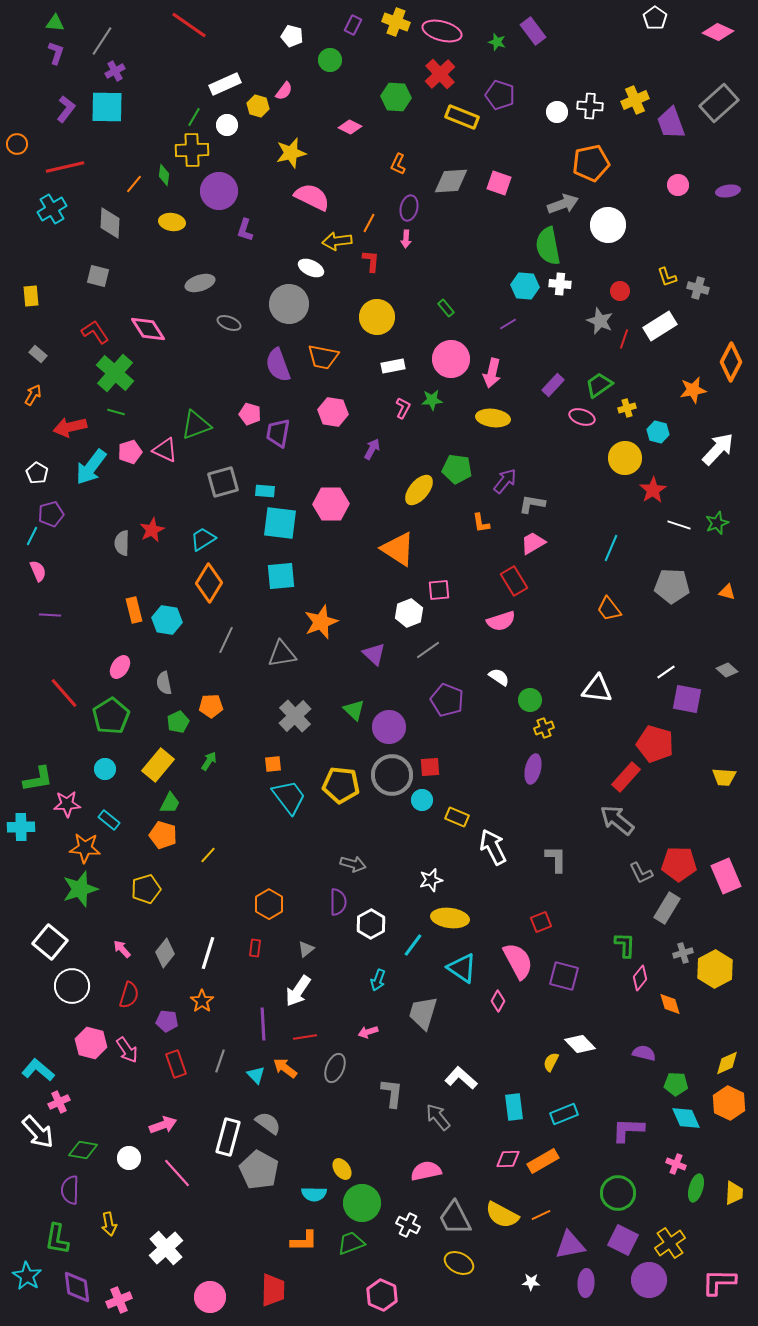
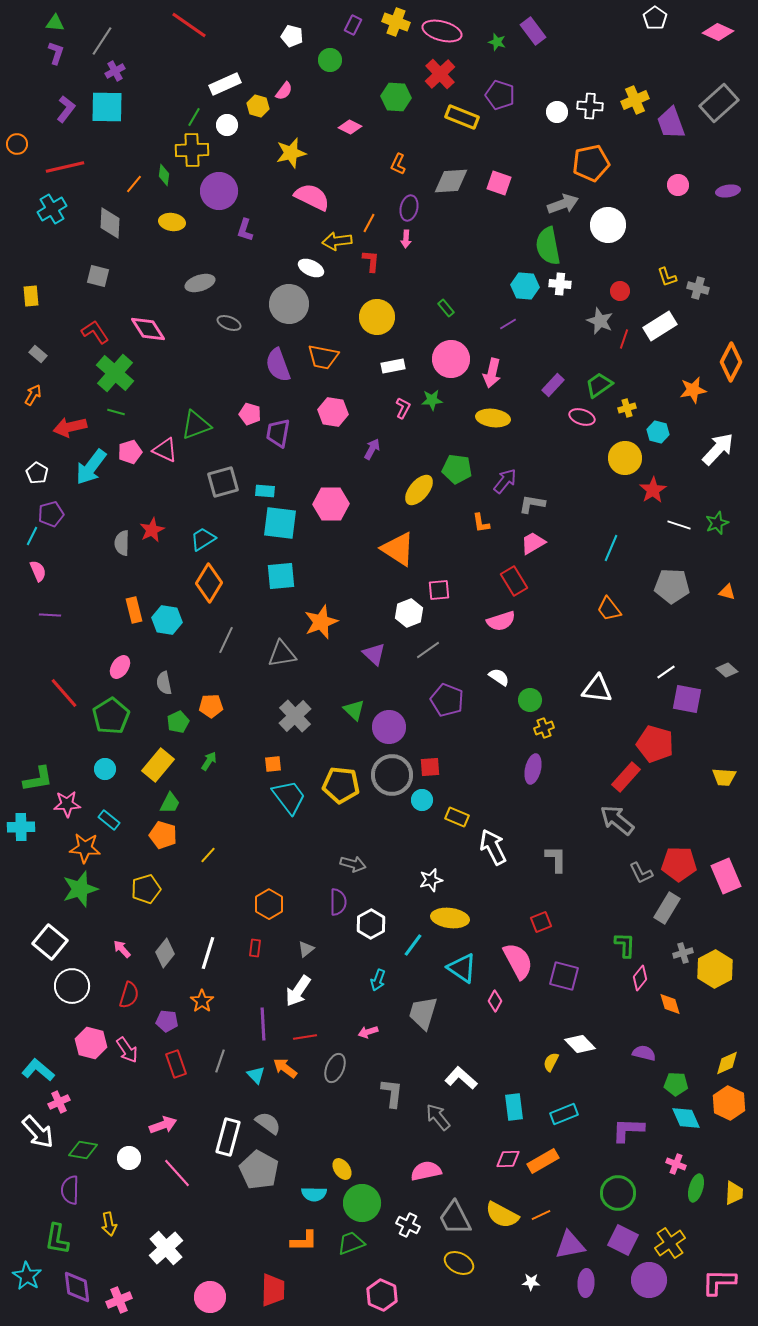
pink diamond at (498, 1001): moved 3 px left
